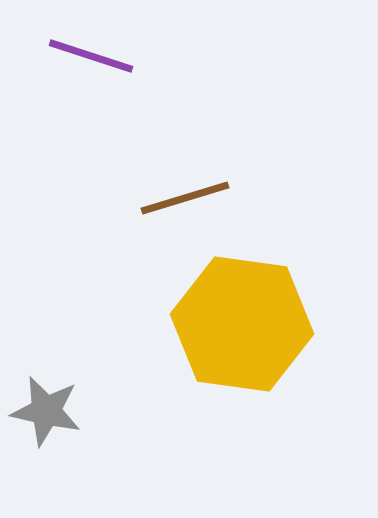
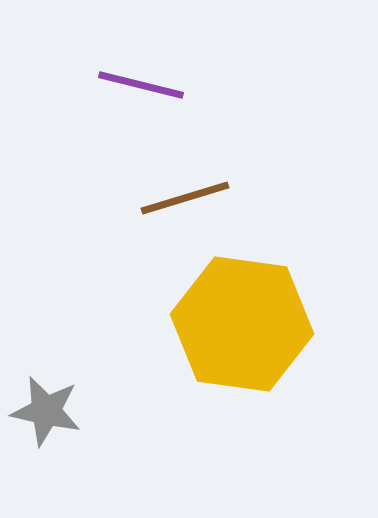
purple line: moved 50 px right, 29 px down; rotated 4 degrees counterclockwise
